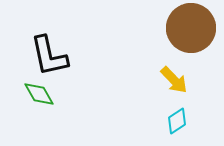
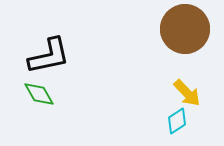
brown circle: moved 6 px left, 1 px down
black L-shape: rotated 90 degrees counterclockwise
yellow arrow: moved 13 px right, 13 px down
